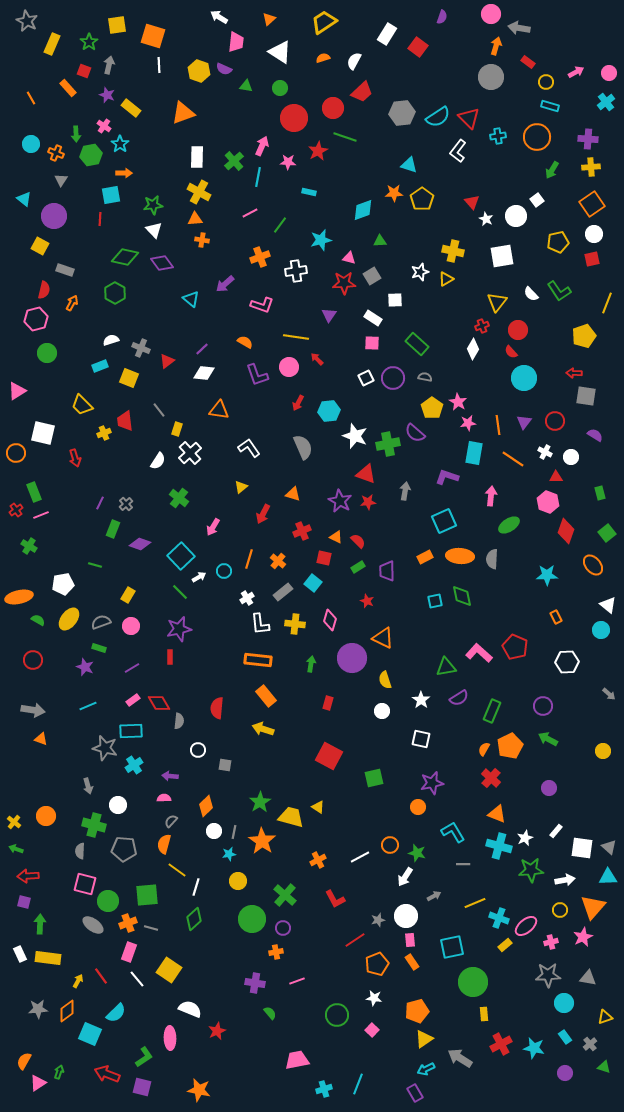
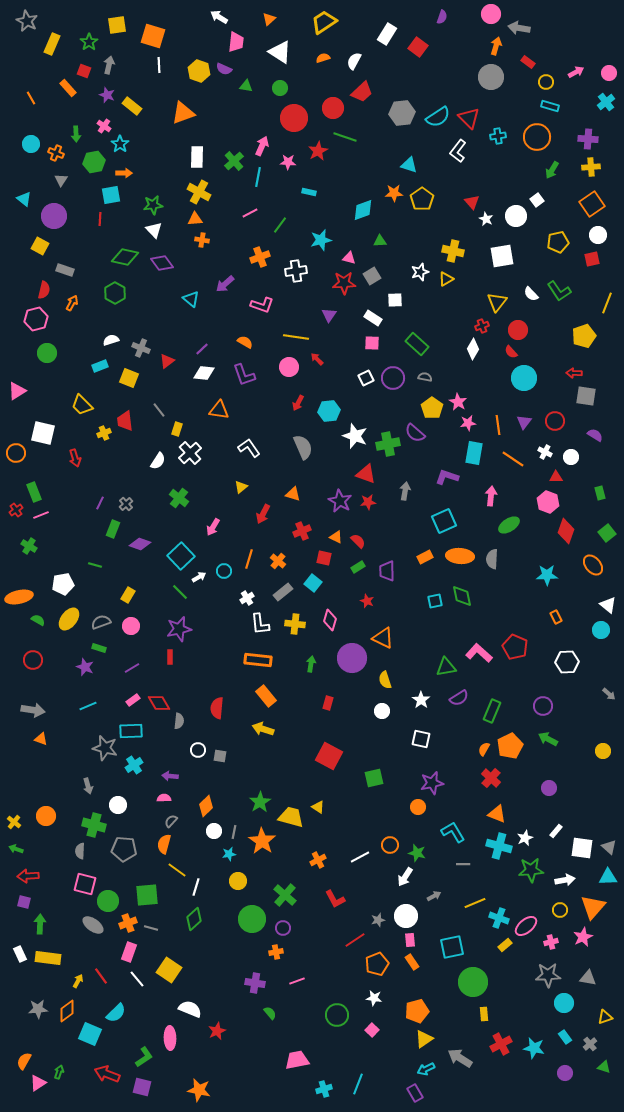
yellow rectangle at (131, 108): moved 1 px right, 2 px up
green hexagon at (91, 155): moved 3 px right, 7 px down
white circle at (594, 234): moved 4 px right, 1 px down
purple L-shape at (257, 375): moved 13 px left
gray square at (225, 765): moved 5 px left, 9 px up
